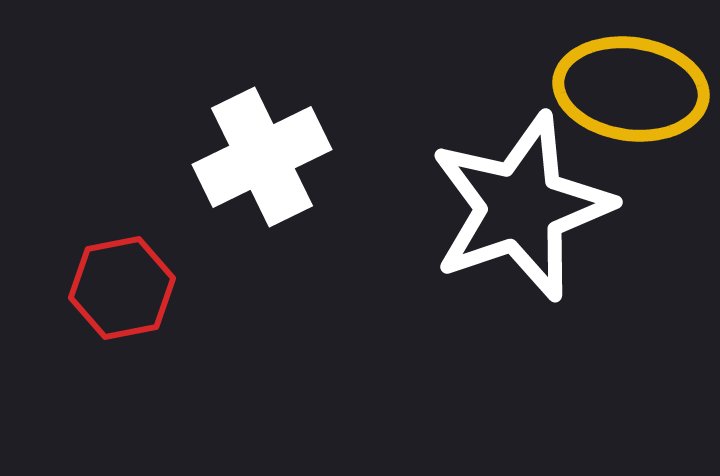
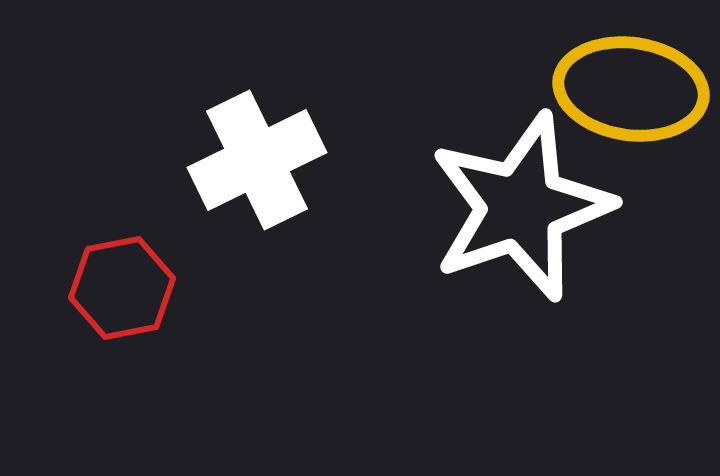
white cross: moved 5 px left, 3 px down
